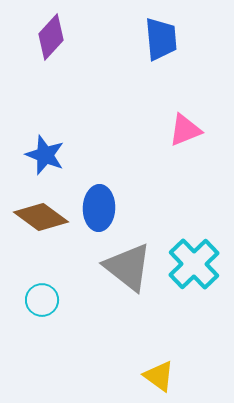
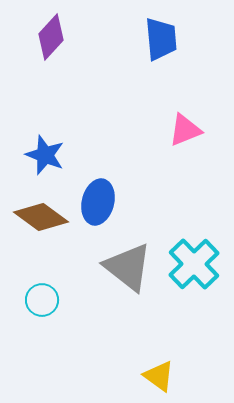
blue ellipse: moved 1 px left, 6 px up; rotated 12 degrees clockwise
